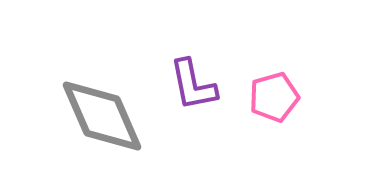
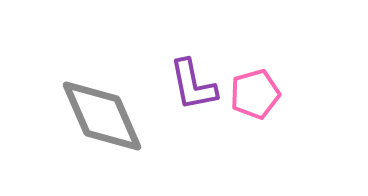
pink pentagon: moved 19 px left, 3 px up
